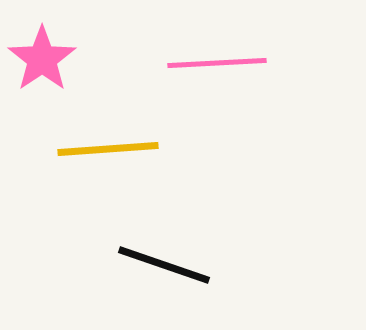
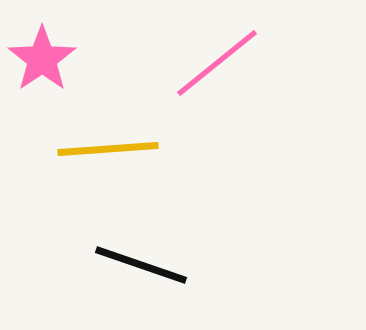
pink line: rotated 36 degrees counterclockwise
black line: moved 23 px left
